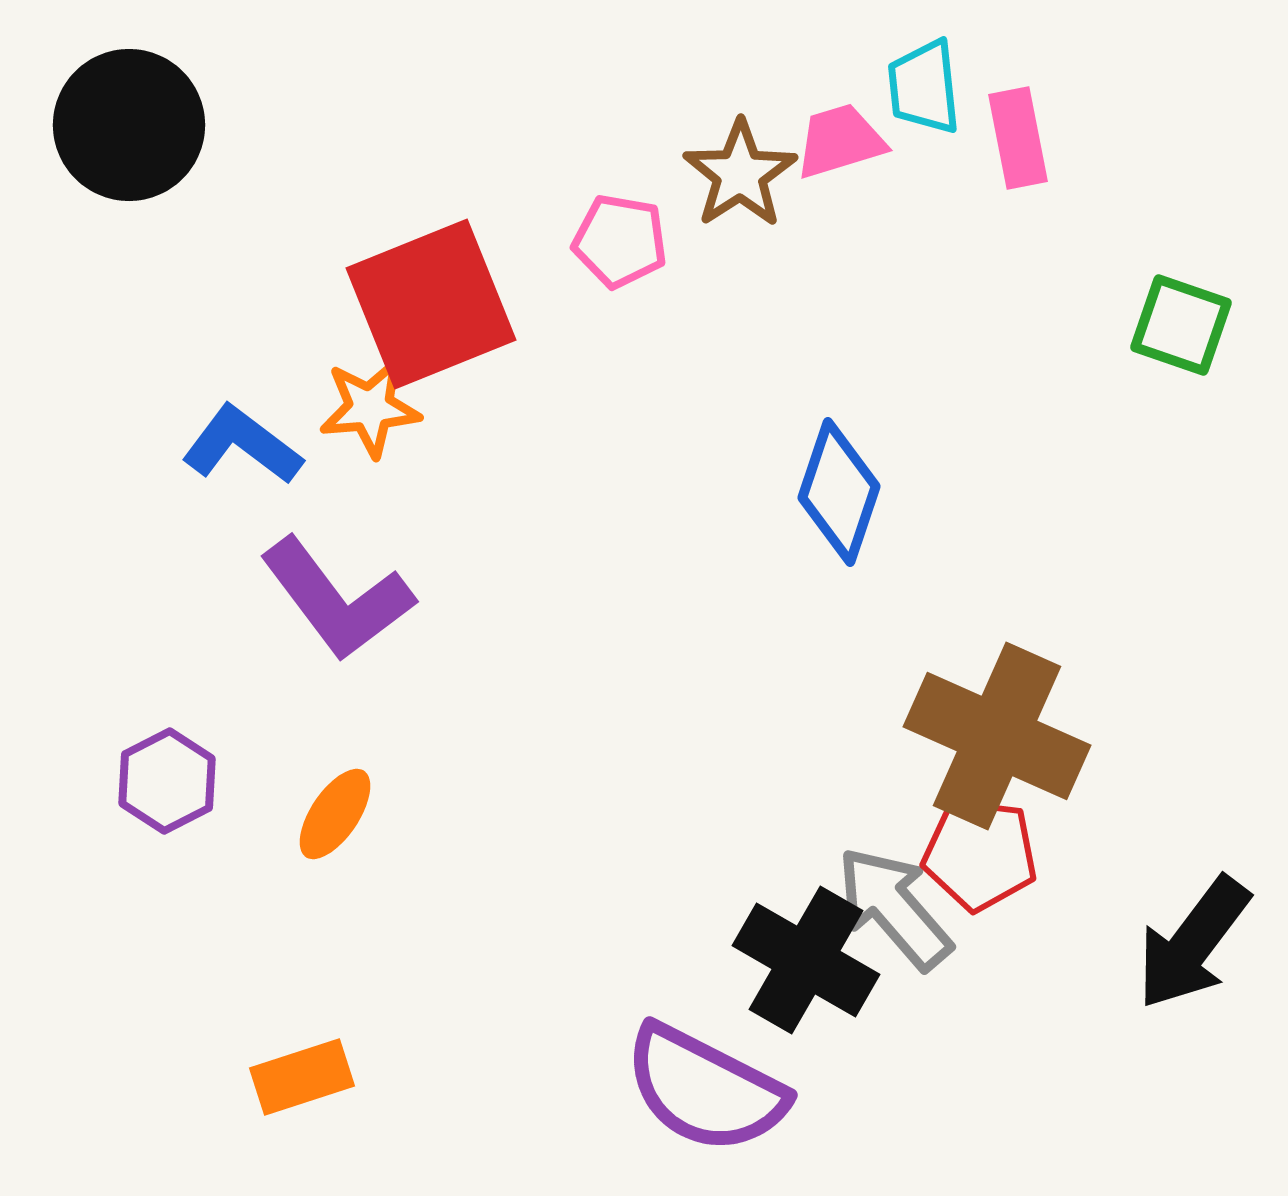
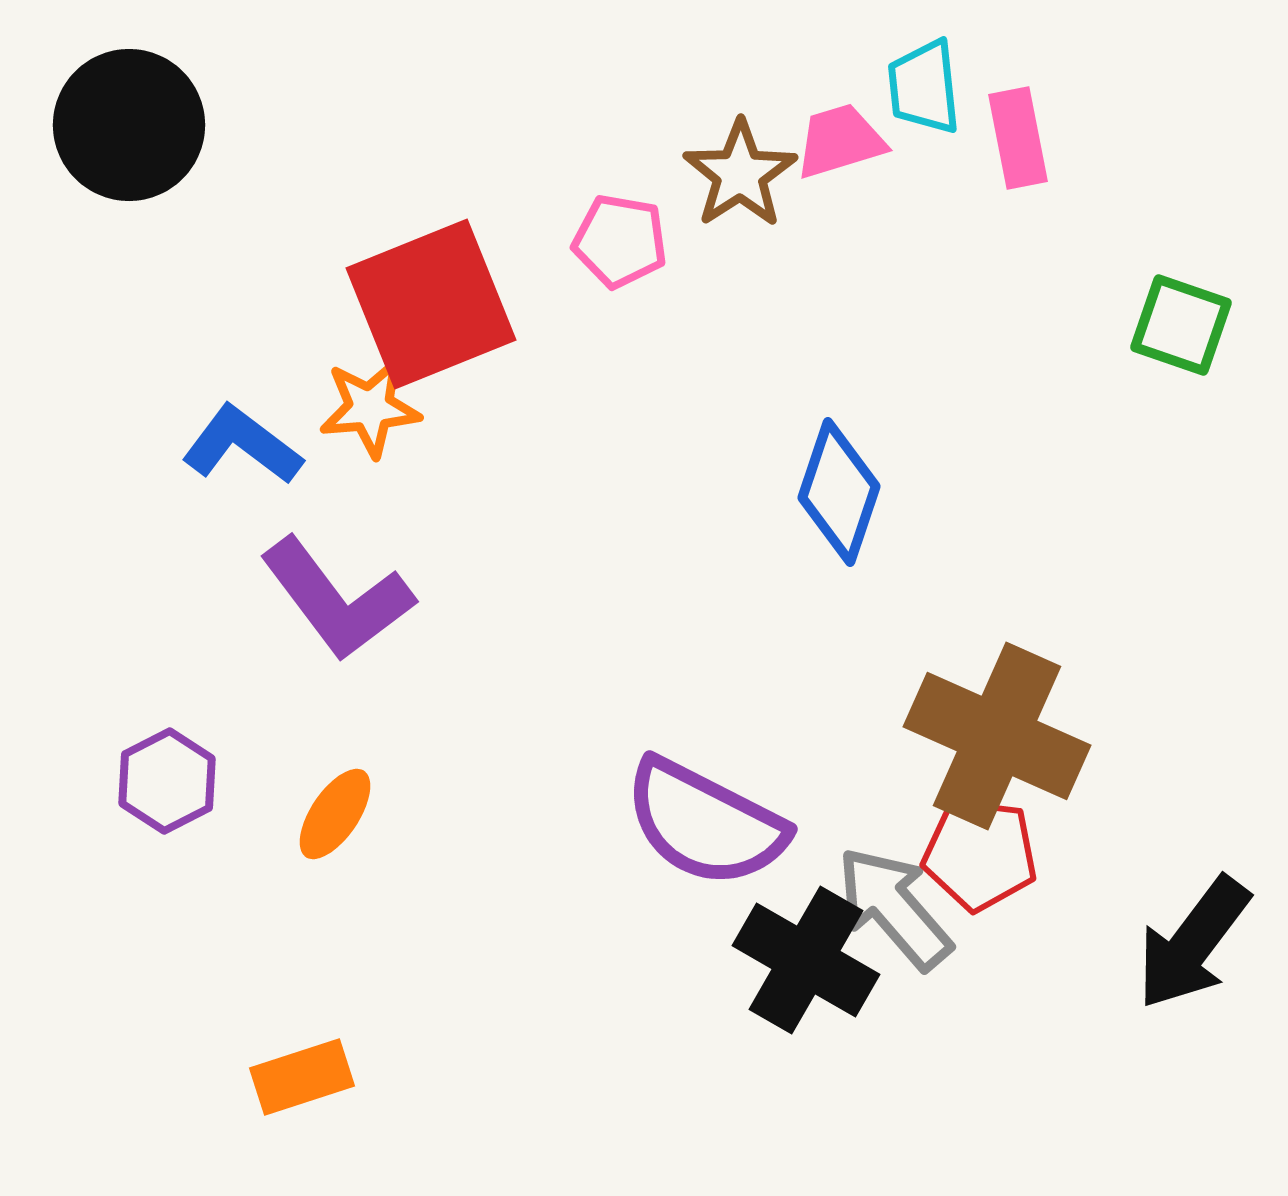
purple semicircle: moved 266 px up
